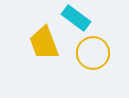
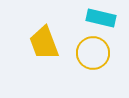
cyan rectangle: moved 25 px right; rotated 24 degrees counterclockwise
